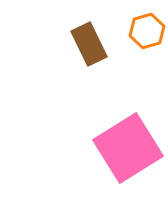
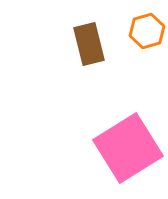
brown rectangle: rotated 12 degrees clockwise
